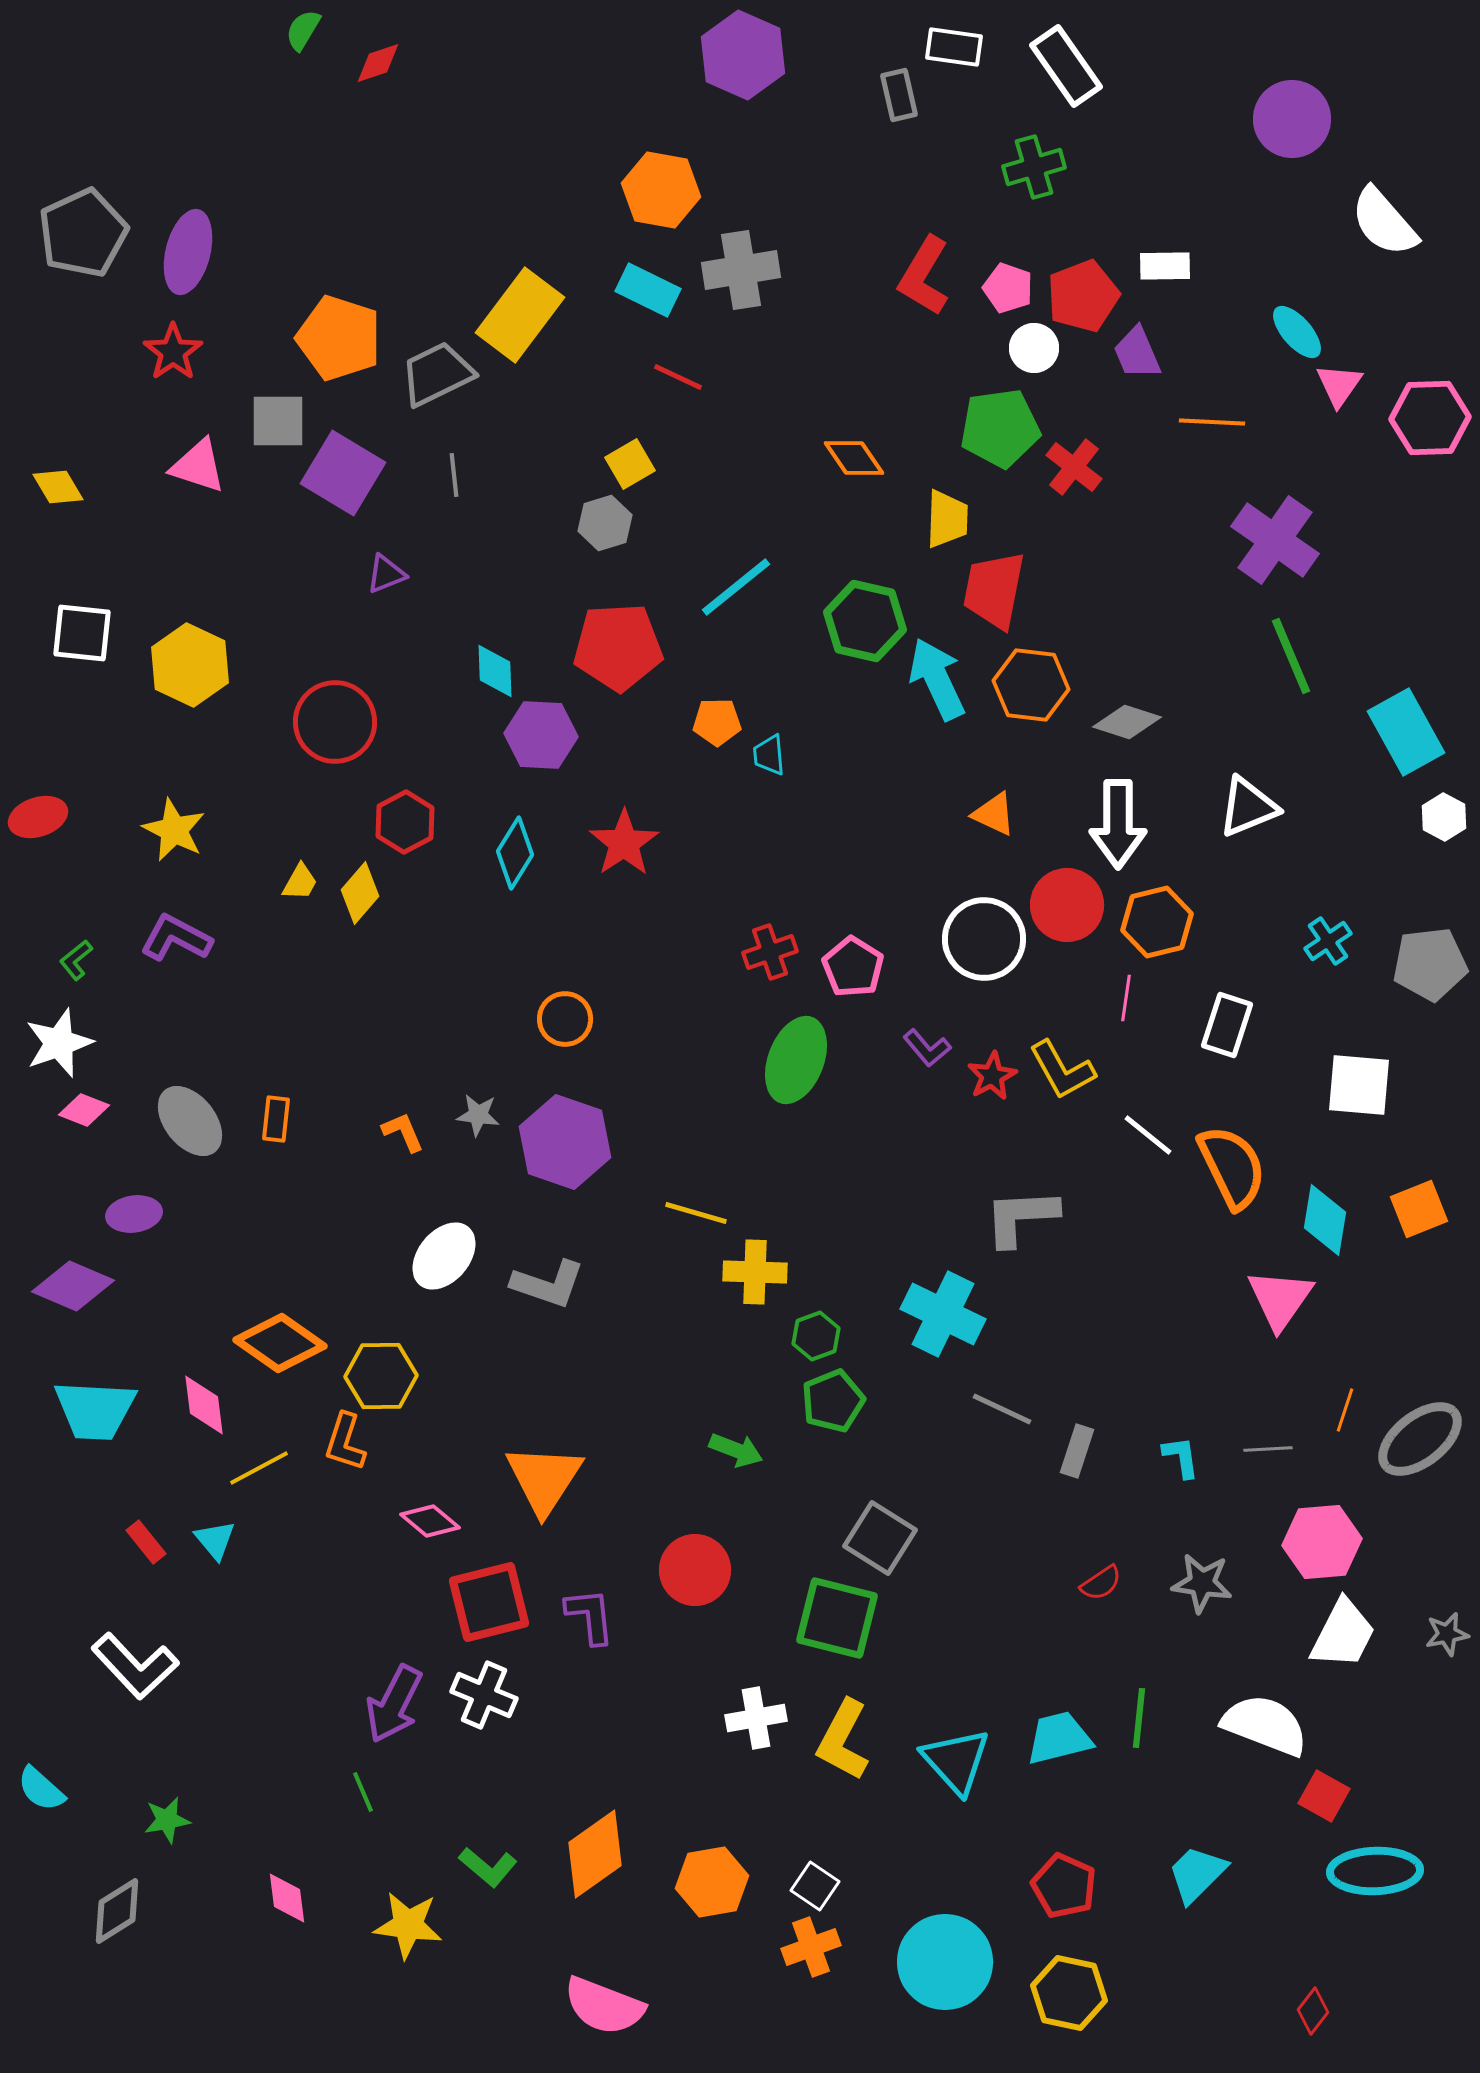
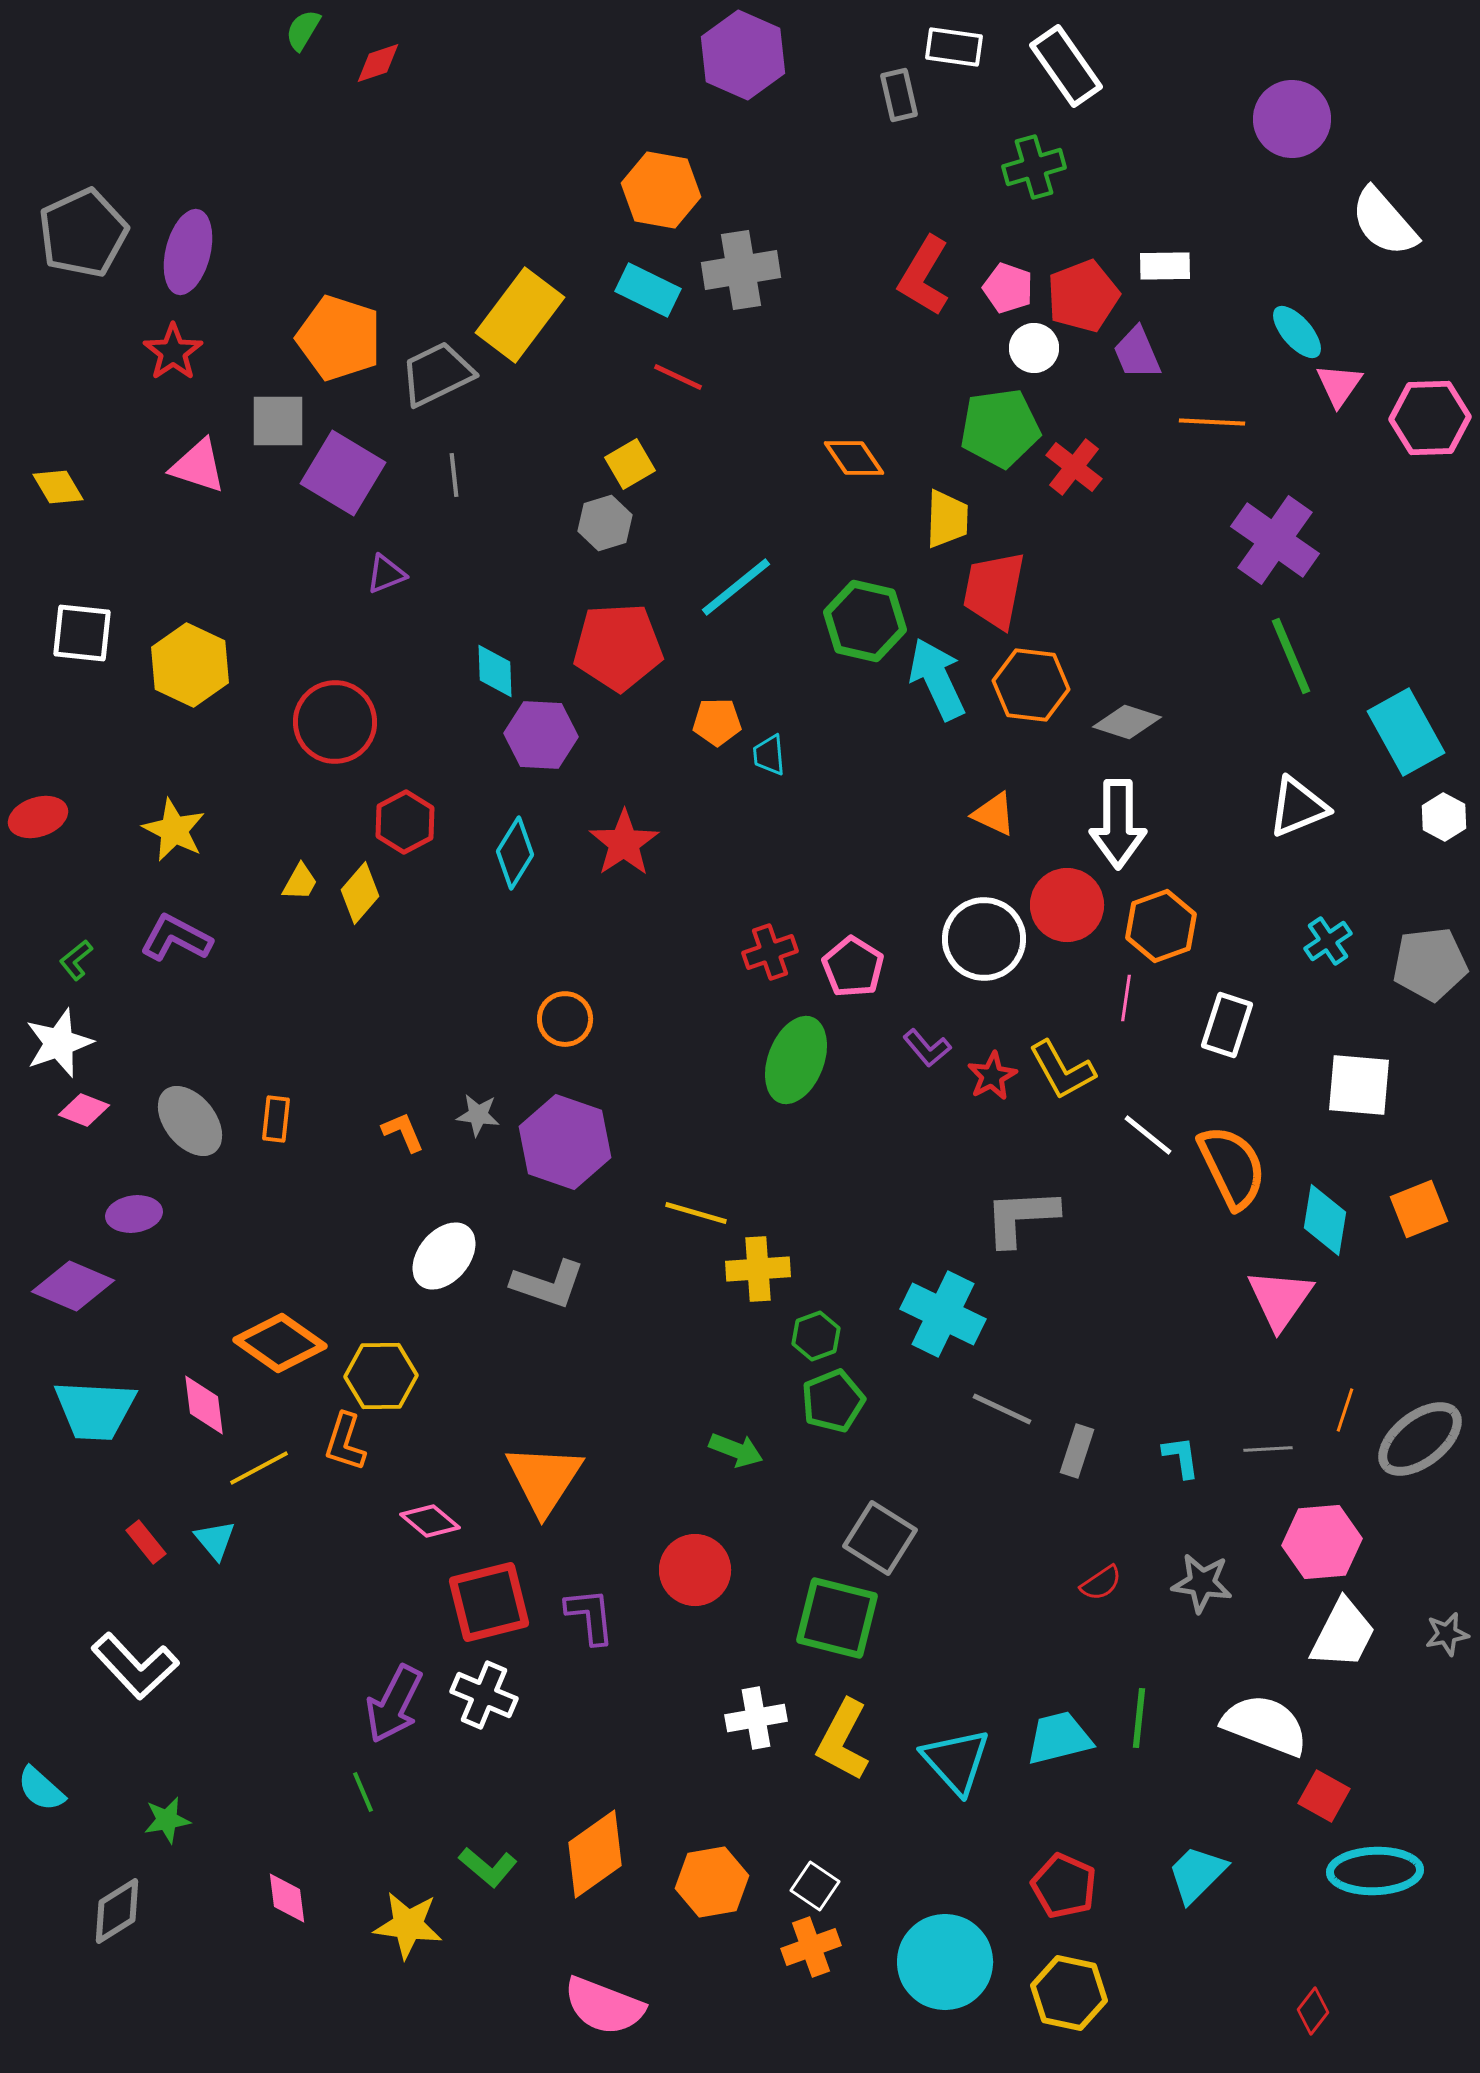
white triangle at (1248, 807): moved 50 px right
orange hexagon at (1157, 922): moved 4 px right, 4 px down; rotated 6 degrees counterclockwise
yellow cross at (755, 1272): moved 3 px right, 3 px up; rotated 6 degrees counterclockwise
